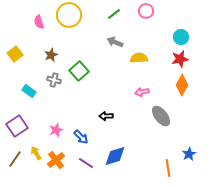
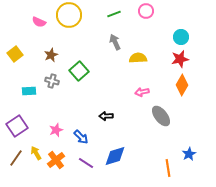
green line: rotated 16 degrees clockwise
pink semicircle: rotated 48 degrees counterclockwise
gray arrow: rotated 42 degrees clockwise
yellow semicircle: moved 1 px left
gray cross: moved 2 px left, 1 px down
cyan rectangle: rotated 40 degrees counterclockwise
brown line: moved 1 px right, 1 px up
